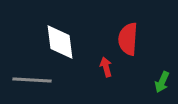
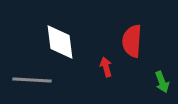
red semicircle: moved 4 px right, 2 px down
green arrow: rotated 45 degrees counterclockwise
